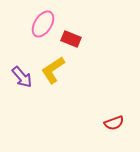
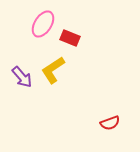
red rectangle: moved 1 px left, 1 px up
red semicircle: moved 4 px left
